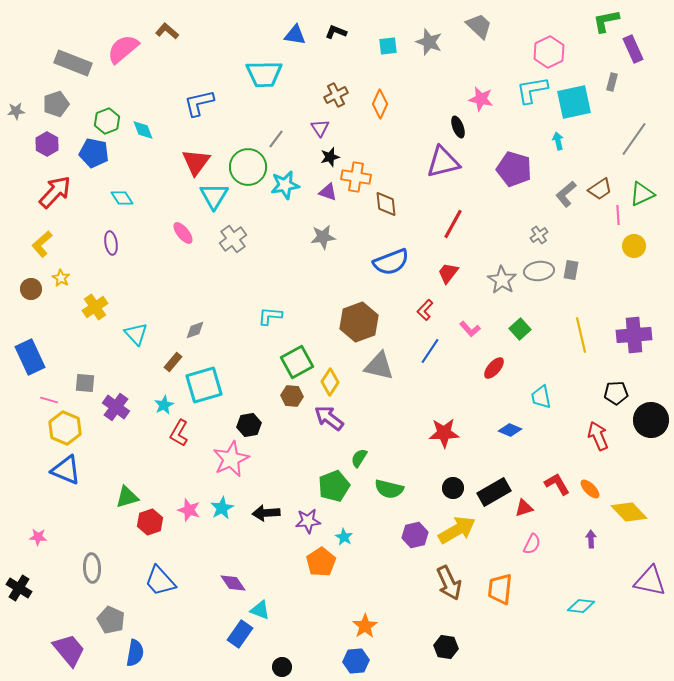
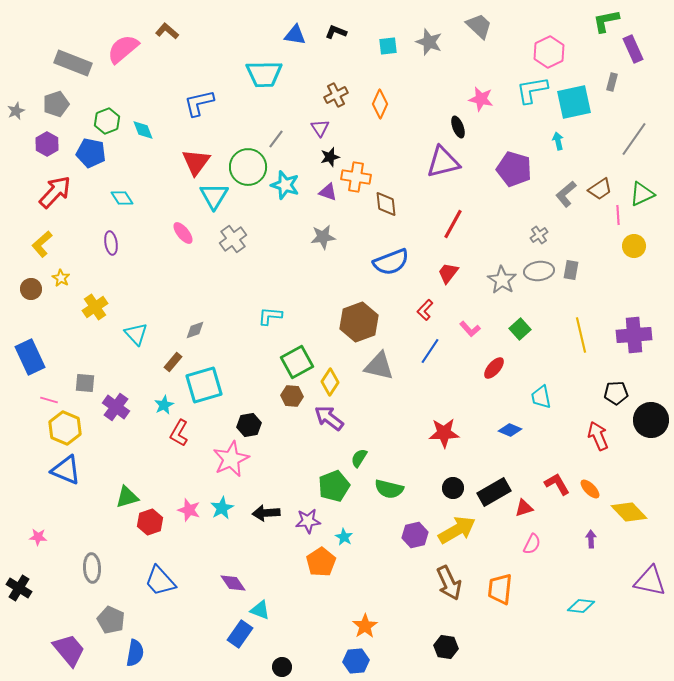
gray star at (16, 111): rotated 18 degrees counterclockwise
blue pentagon at (94, 153): moved 3 px left
cyan star at (285, 185): rotated 28 degrees clockwise
